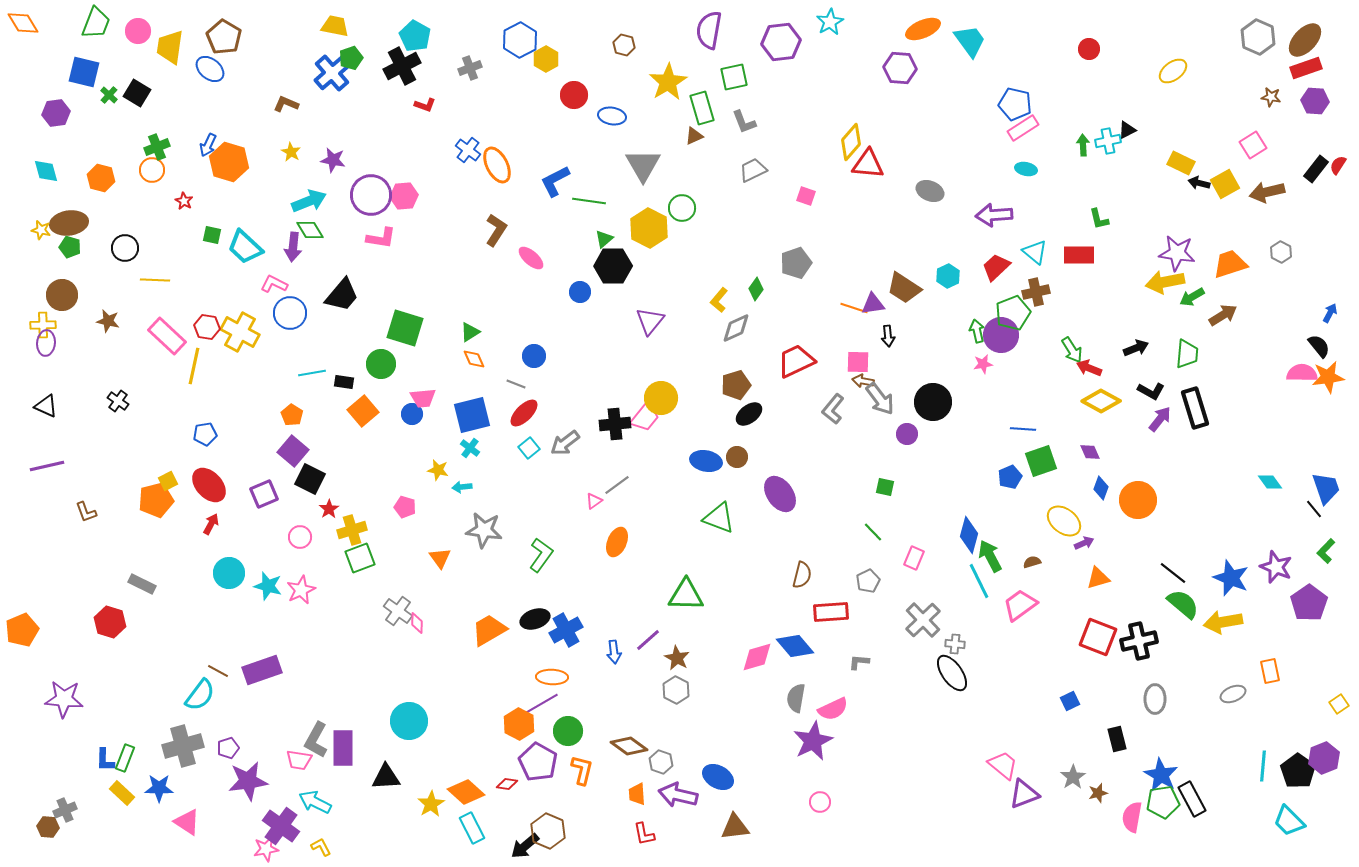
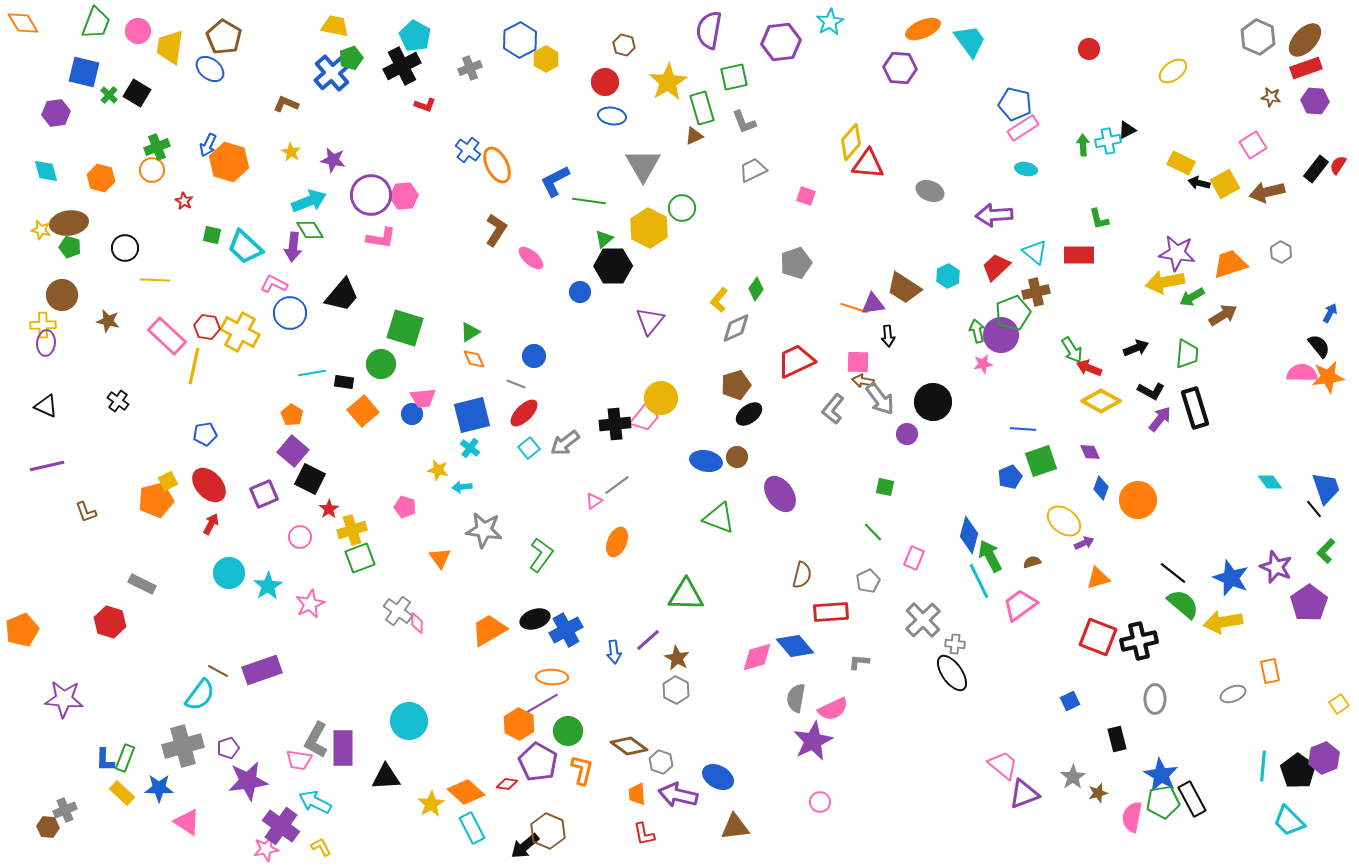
red circle at (574, 95): moved 31 px right, 13 px up
cyan star at (268, 586): rotated 24 degrees clockwise
pink star at (301, 590): moved 9 px right, 14 px down
